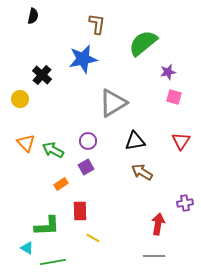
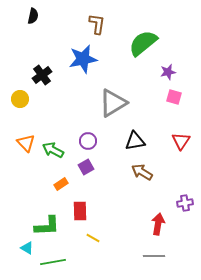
black cross: rotated 12 degrees clockwise
